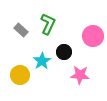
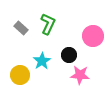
gray rectangle: moved 2 px up
black circle: moved 5 px right, 3 px down
